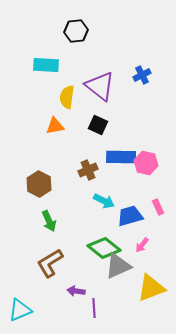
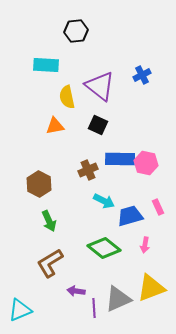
yellow semicircle: rotated 20 degrees counterclockwise
blue rectangle: moved 1 px left, 2 px down
pink arrow: moved 3 px right; rotated 28 degrees counterclockwise
gray triangle: moved 33 px down
